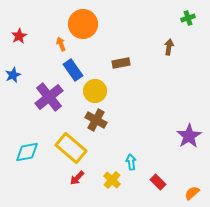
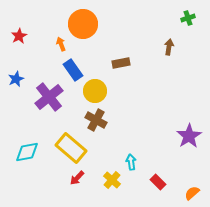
blue star: moved 3 px right, 4 px down
